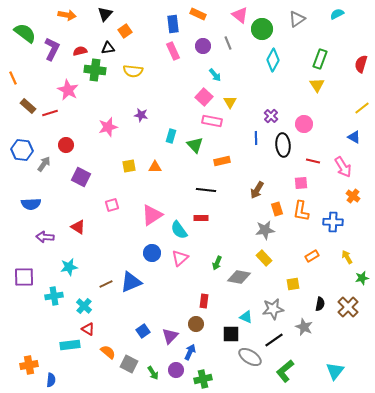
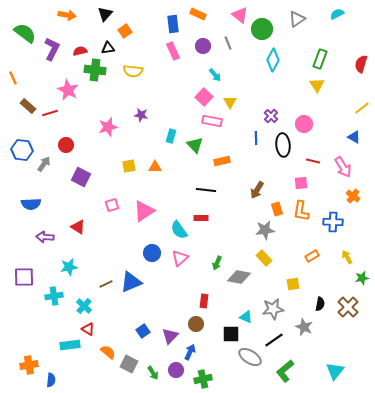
pink triangle at (152, 215): moved 8 px left, 4 px up
